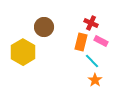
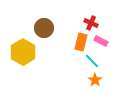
brown circle: moved 1 px down
